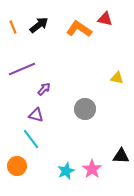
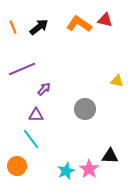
red triangle: moved 1 px down
black arrow: moved 2 px down
orange L-shape: moved 5 px up
yellow triangle: moved 3 px down
purple triangle: rotated 14 degrees counterclockwise
black triangle: moved 11 px left
pink star: moved 3 px left
